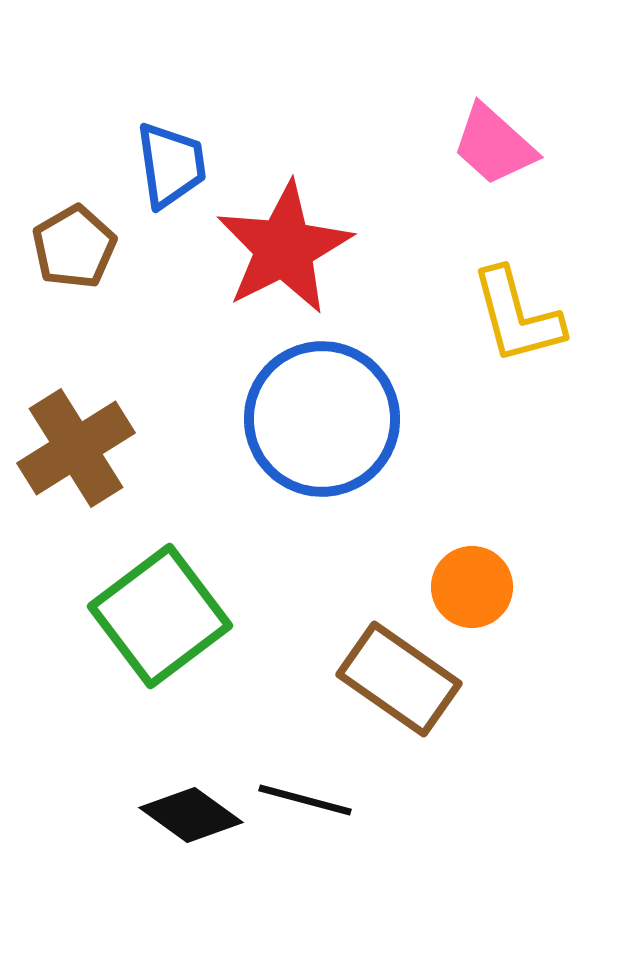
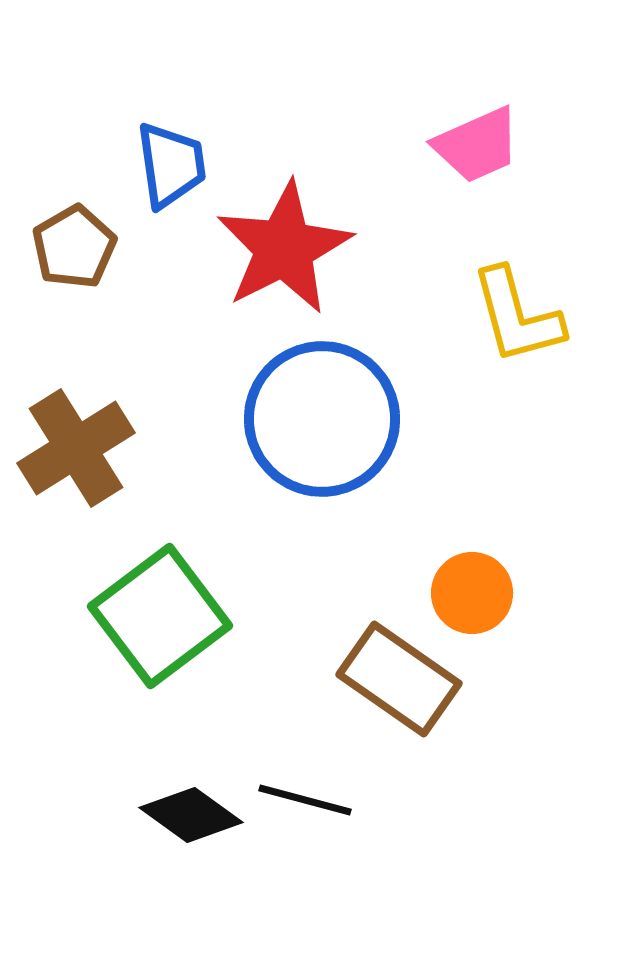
pink trapezoid: moved 17 px left; rotated 66 degrees counterclockwise
orange circle: moved 6 px down
